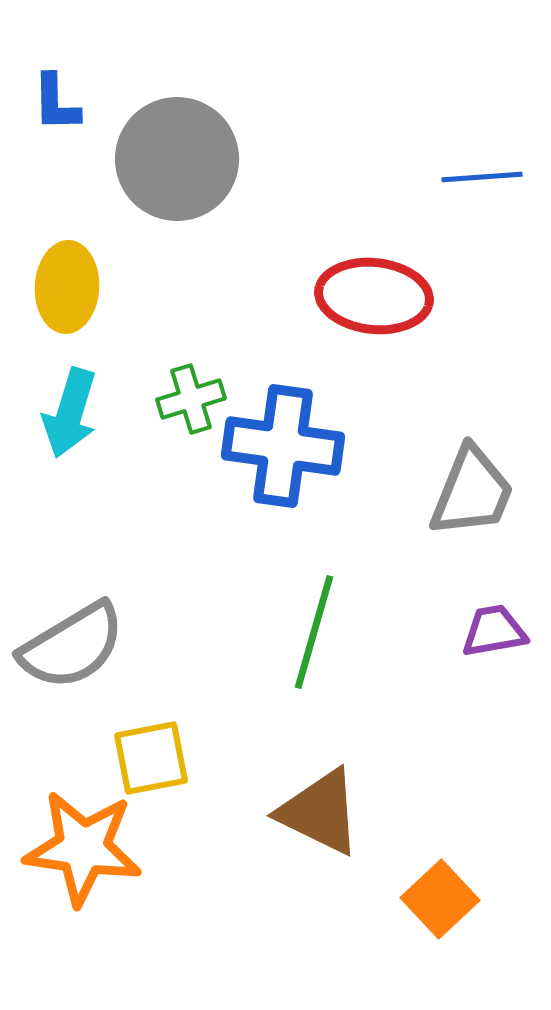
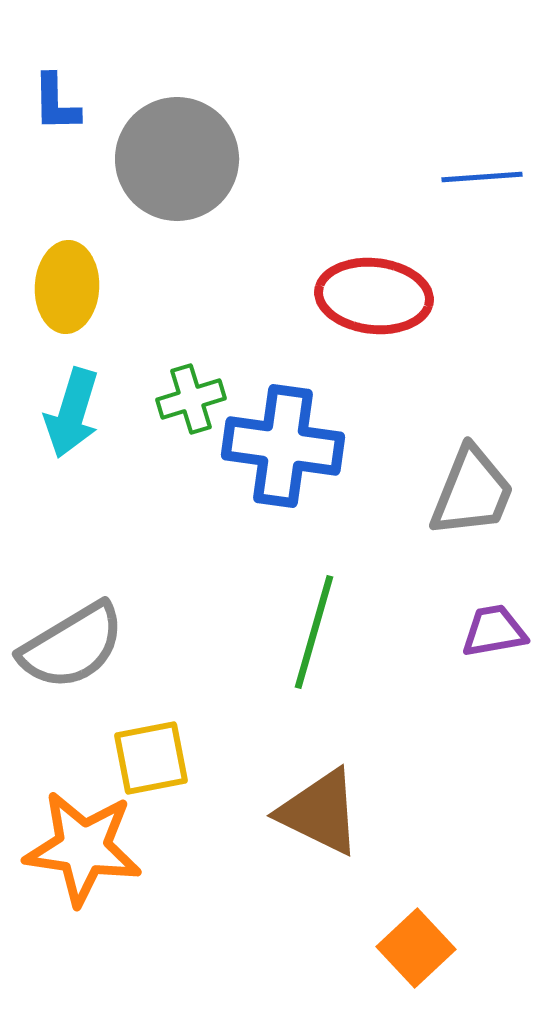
cyan arrow: moved 2 px right
orange square: moved 24 px left, 49 px down
